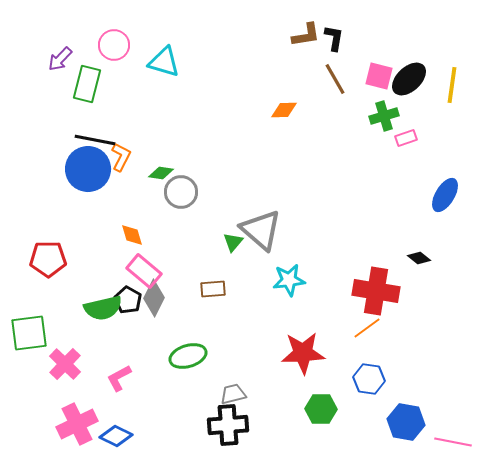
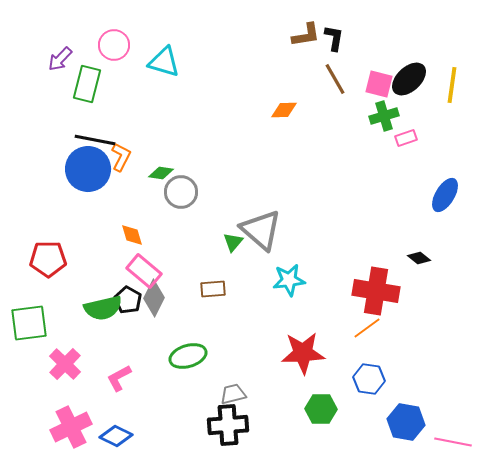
pink square at (379, 76): moved 8 px down
green square at (29, 333): moved 10 px up
pink cross at (77, 424): moved 6 px left, 3 px down
